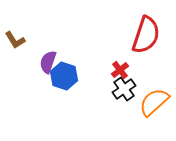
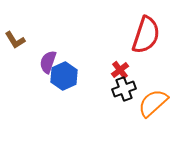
blue hexagon: rotated 16 degrees clockwise
black cross: rotated 15 degrees clockwise
orange semicircle: moved 1 px left, 1 px down
